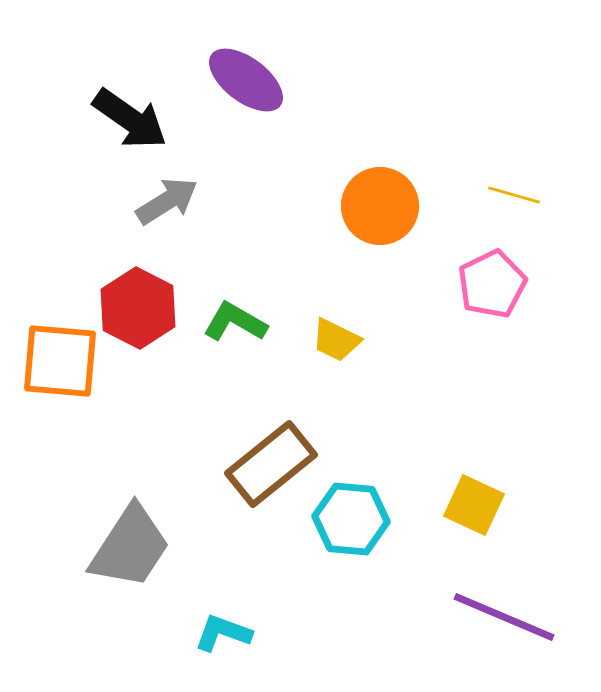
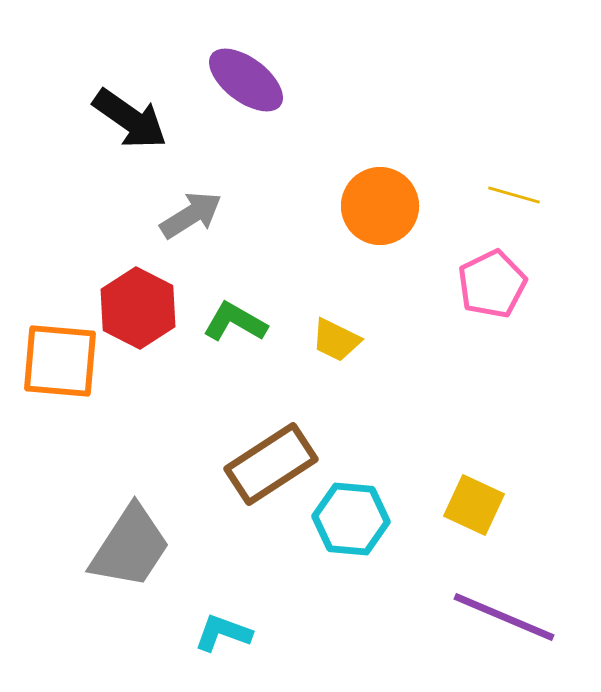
gray arrow: moved 24 px right, 14 px down
brown rectangle: rotated 6 degrees clockwise
